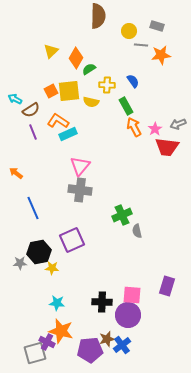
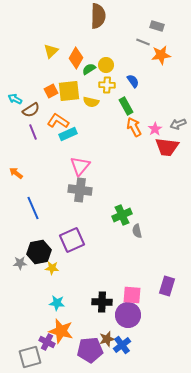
yellow circle at (129, 31): moved 23 px left, 34 px down
gray line at (141, 45): moved 2 px right, 3 px up; rotated 16 degrees clockwise
gray square at (35, 353): moved 5 px left, 4 px down
